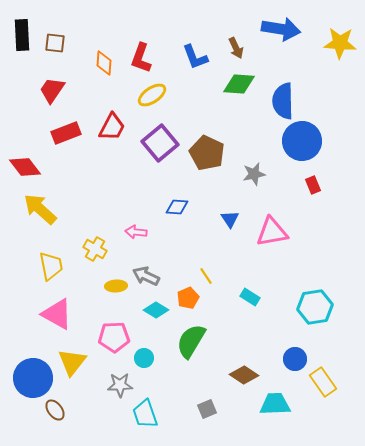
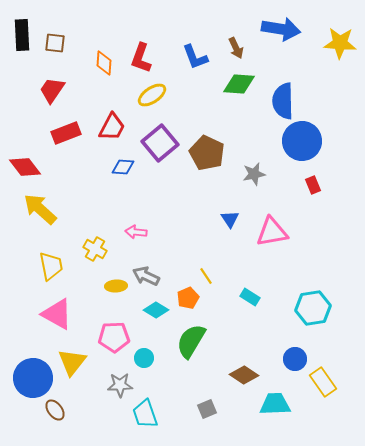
blue diamond at (177, 207): moved 54 px left, 40 px up
cyan hexagon at (315, 307): moved 2 px left, 1 px down
